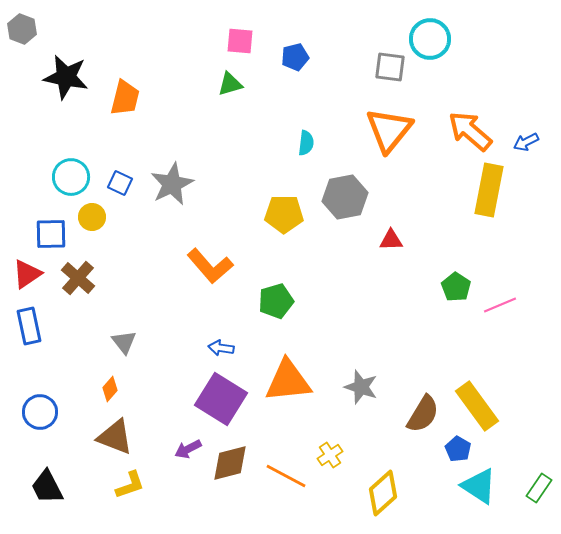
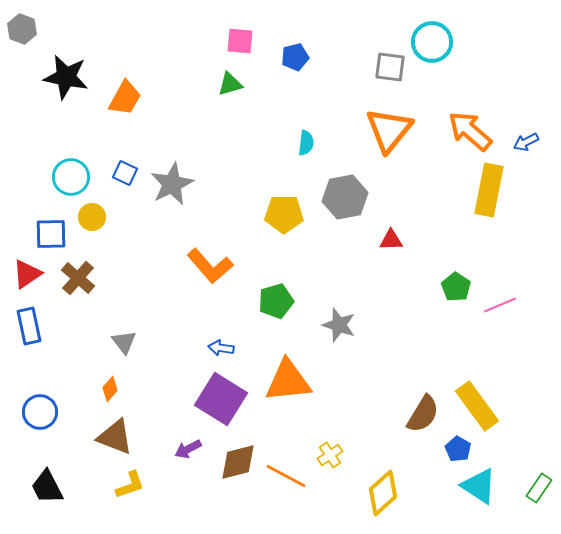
cyan circle at (430, 39): moved 2 px right, 3 px down
orange trapezoid at (125, 98): rotated 15 degrees clockwise
blue square at (120, 183): moved 5 px right, 10 px up
gray star at (361, 387): moved 22 px left, 62 px up
brown diamond at (230, 463): moved 8 px right, 1 px up
